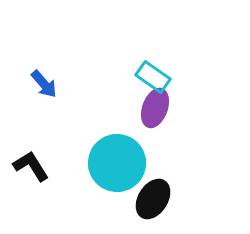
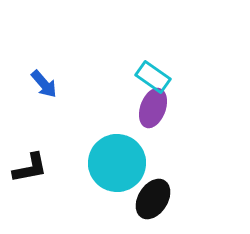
purple ellipse: moved 2 px left
black L-shape: moved 1 px left, 2 px down; rotated 111 degrees clockwise
